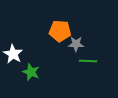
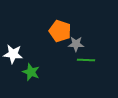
orange pentagon: rotated 15 degrees clockwise
white star: rotated 24 degrees counterclockwise
green line: moved 2 px left, 1 px up
